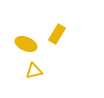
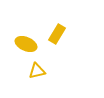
yellow triangle: moved 3 px right
